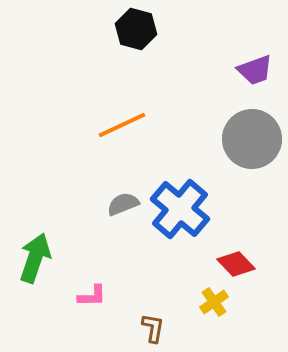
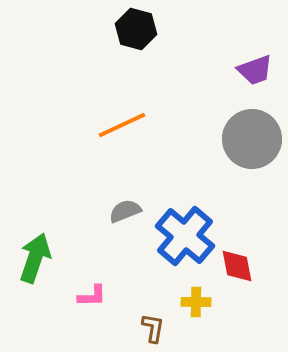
gray semicircle: moved 2 px right, 7 px down
blue cross: moved 5 px right, 27 px down
red diamond: moved 1 px right, 2 px down; rotated 33 degrees clockwise
yellow cross: moved 18 px left; rotated 36 degrees clockwise
